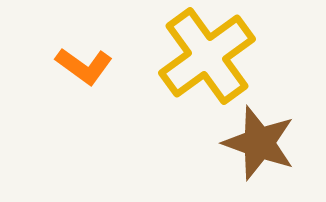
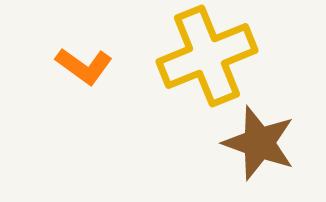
yellow cross: rotated 14 degrees clockwise
